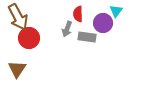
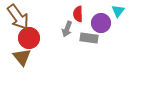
cyan triangle: moved 2 px right
brown arrow: rotated 8 degrees counterclockwise
purple circle: moved 2 px left
gray rectangle: moved 2 px right, 1 px down
brown triangle: moved 5 px right, 12 px up; rotated 12 degrees counterclockwise
